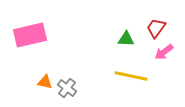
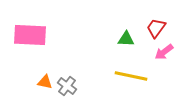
pink rectangle: rotated 16 degrees clockwise
gray cross: moved 2 px up
